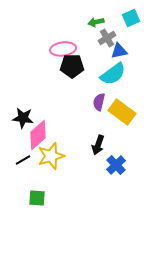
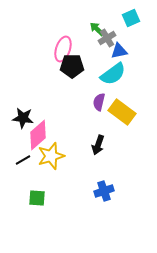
green arrow: moved 1 px right, 7 px down; rotated 56 degrees clockwise
pink ellipse: rotated 65 degrees counterclockwise
blue cross: moved 12 px left, 26 px down; rotated 24 degrees clockwise
